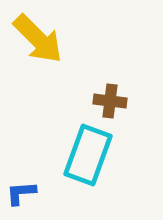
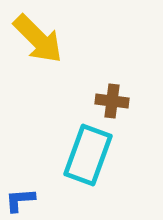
brown cross: moved 2 px right
blue L-shape: moved 1 px left, 7 px down
